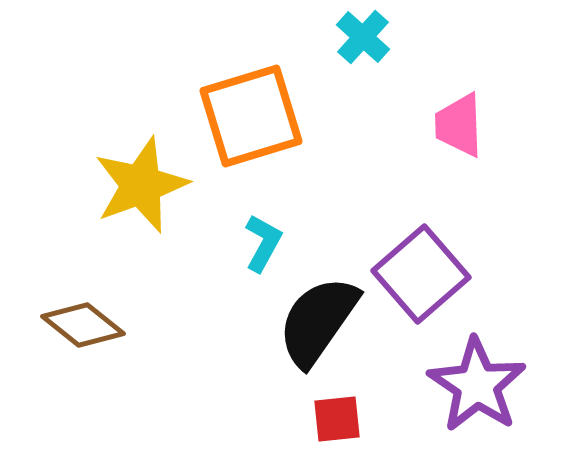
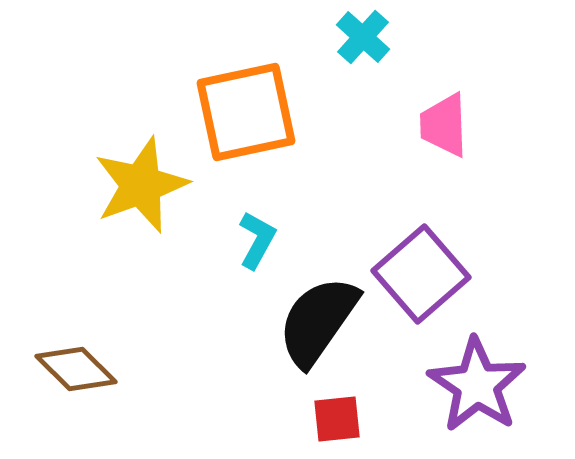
orange square: moved 5 px left, 4 px up; rotated 5 degrees clockwise
pink trapezoid: moved 15 px left
cyan L-shape: moved 6 px left, 3 px up
brown diamond: moved 7 px left, 44 px down; rotated 6 degrees clockwise
